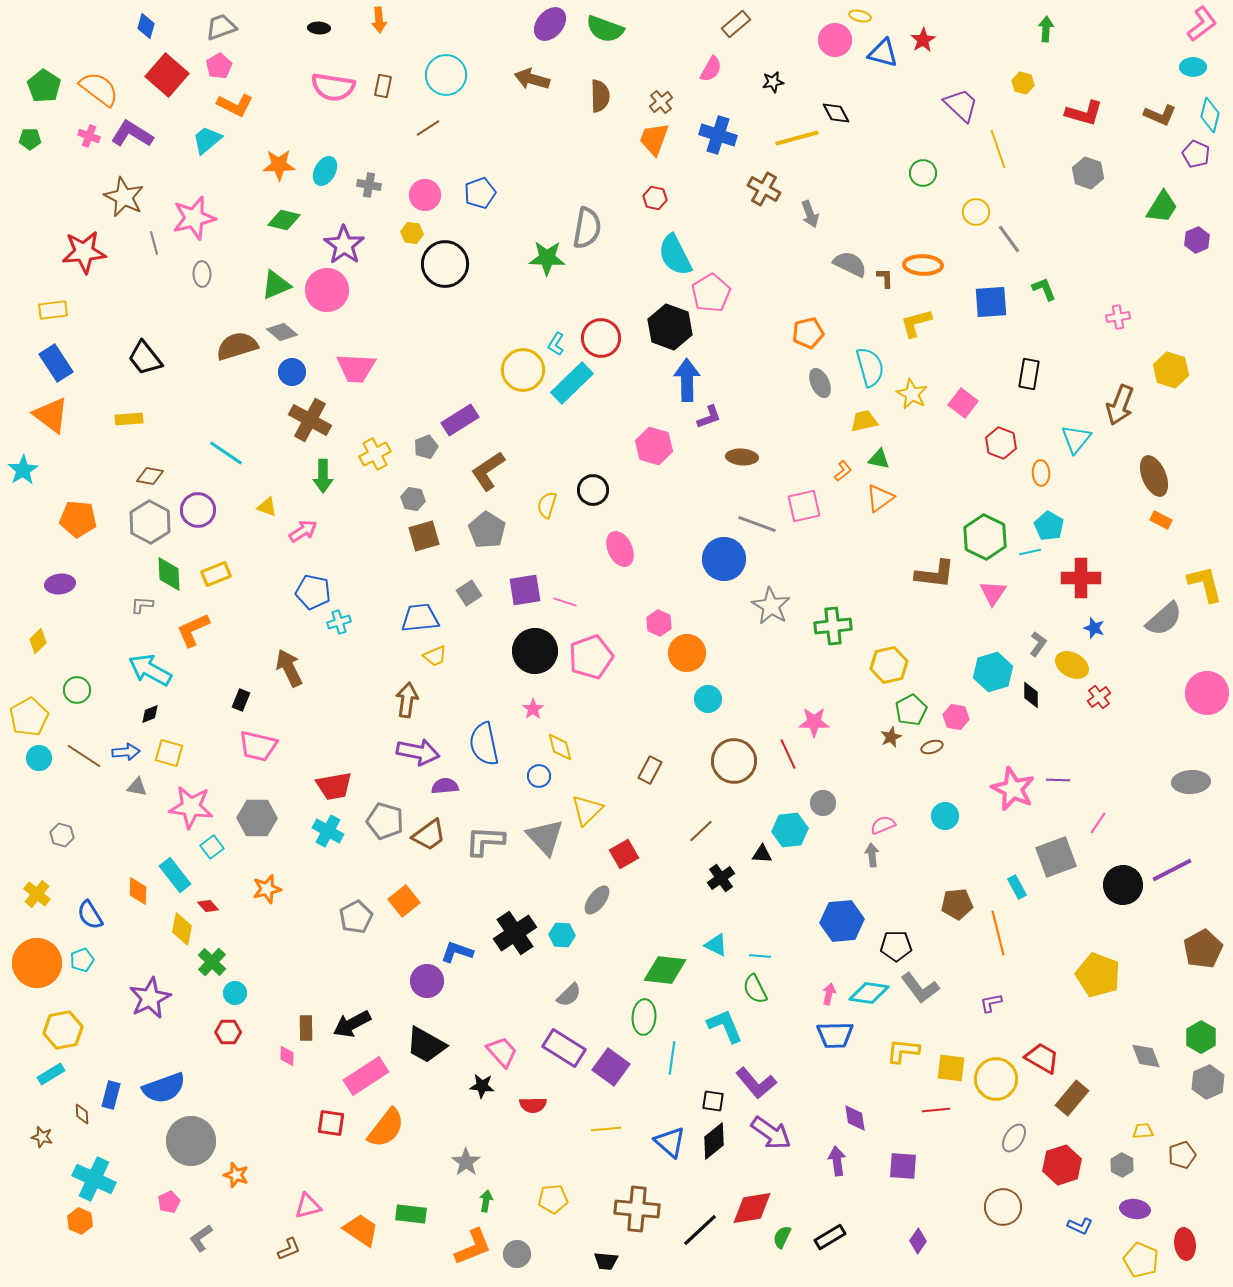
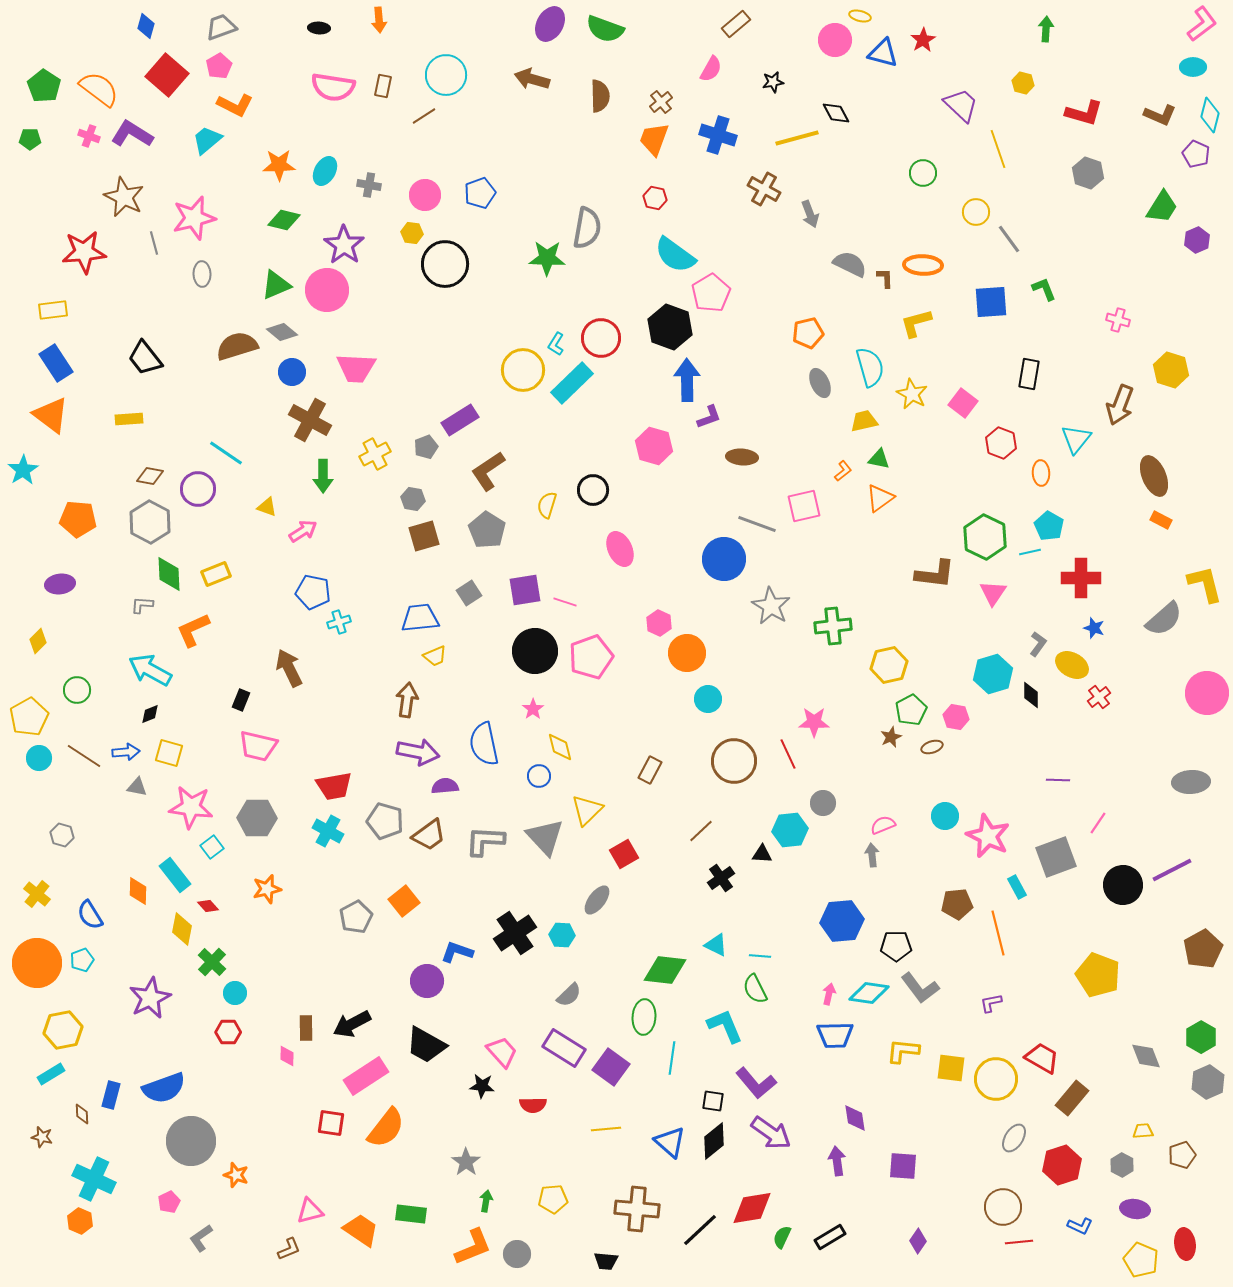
purple ellipse at (550, 24): rotated 12 degrees counterclockwise
brown line at (428, 128): moved 4 px left, 12 px up
cyan semicircle at (675, 255): rotated 27 degrees counterclockwise
pink cross at (1118, 317): moved 3 px down; rotated 25 degrees clockwise
purple circle at (198, 510): moved 21 px up
cyan hexagon at (993, 672): moved 2 px down
pink star at (1013, 789): moved 25 px left, 47 px down
red line at (936, 1110): moved 83 px right, 132 px down
pink triangle at (308, 1206): moved 2 px right, 5 px down
